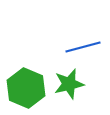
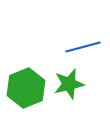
green hexagon: rotated 15 degrees clockwise
